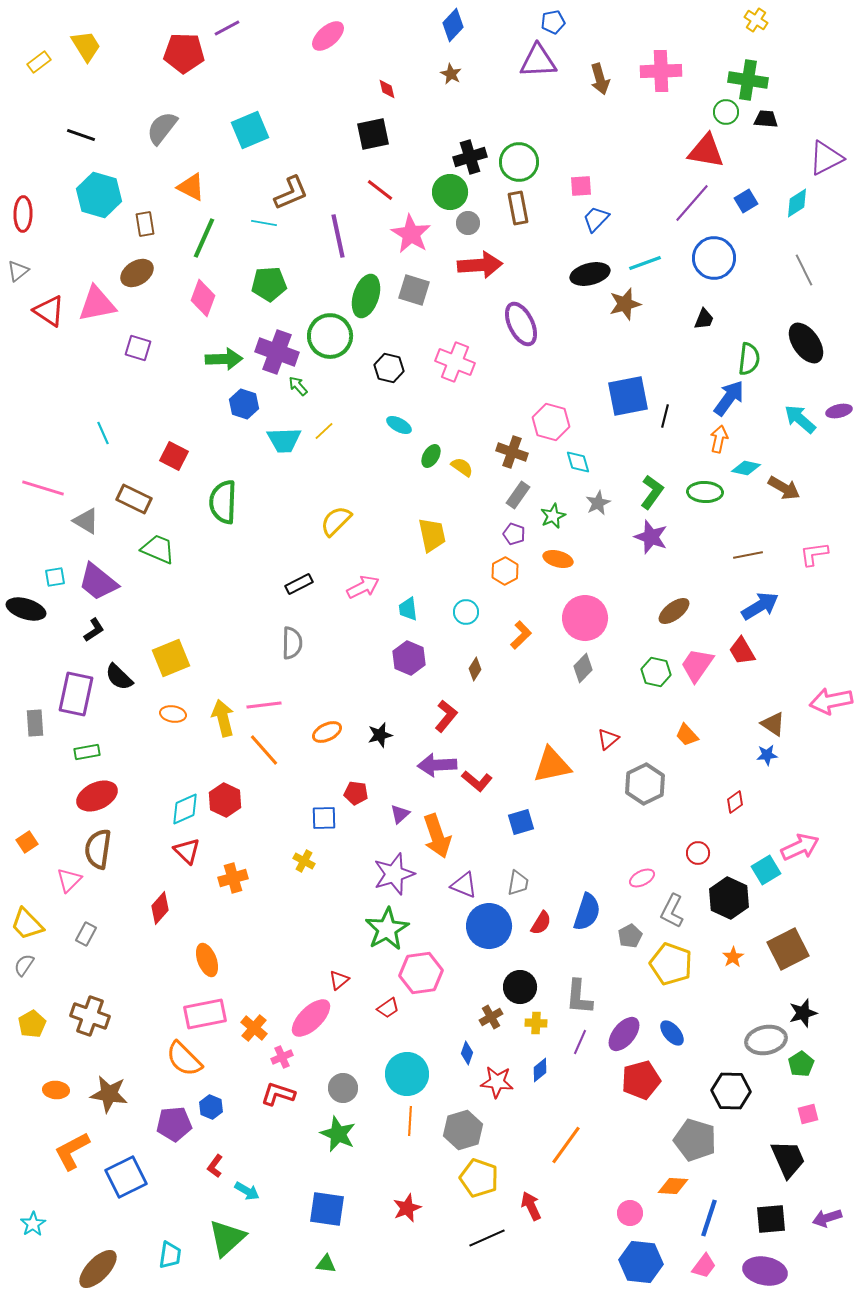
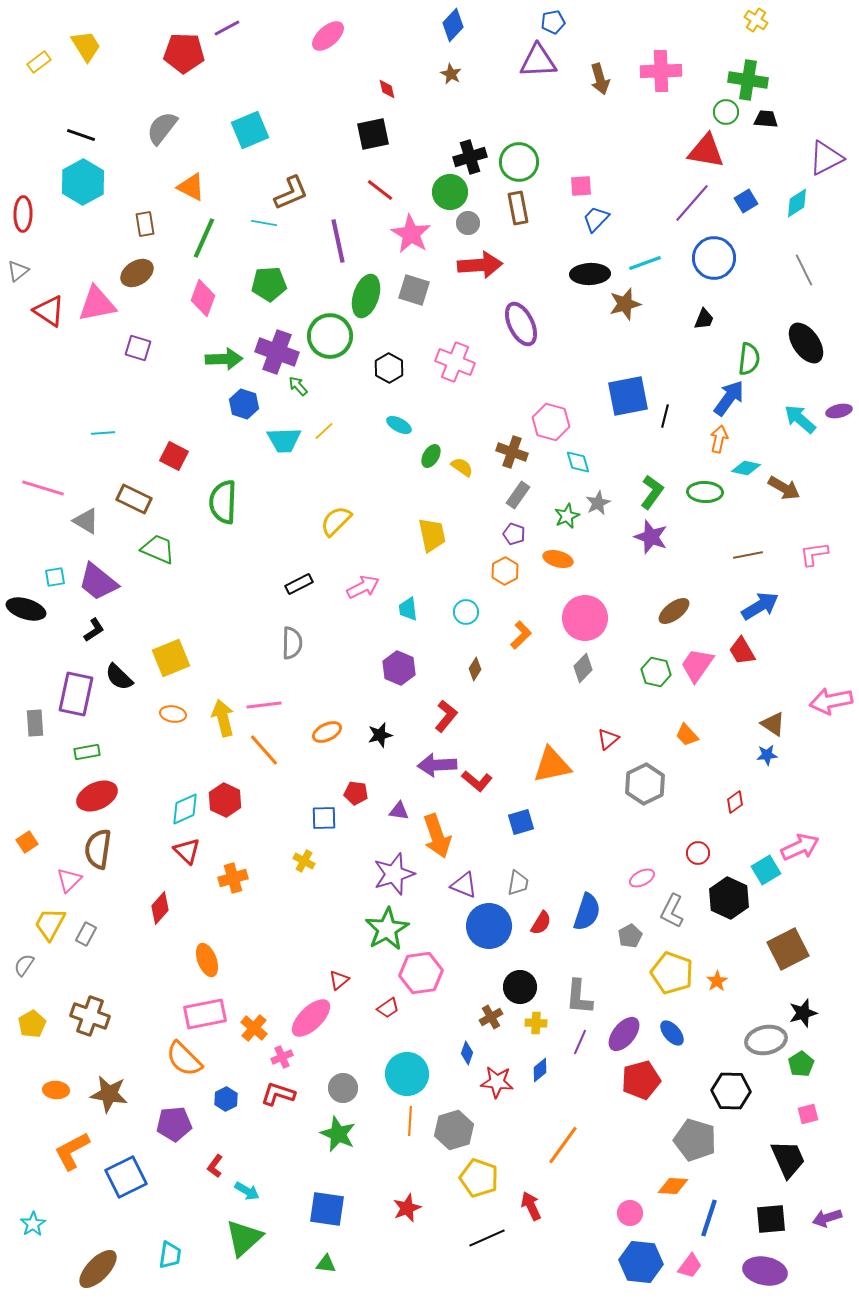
cyan hexagon at (99, 195): moved 16 px left, 13 px up; rotated 15 degrees clockwise
purple line at (338, 236): moved 5 px down
black ellipse at (590, 274): rotated 12 degrees clockwise
black hexagon at (389, 368): rotated 16 degrees clockwise
cyan line at (103, 433): rotated 70 degrees counterclockwise
green star at (553, 516): moved 14 px right
purple hexagon at (409, 658): moved 10 px left, 10 px down
purple triangle at (400, 814): moved 1 px left, 3 px up; rotated 50 degrees clockwise
yellow trapezoid at (27, 924): moved 23 px right; rotated 72 degrees clockwise
orange star at (733, 957): moved 16 px left, 24 px down
yellow pentagon at (671, 964): moved 1 px right, 9 px down
blue hexagon at (211, 1107): moved 15 px right, 8 px up; rotated 10 degrees clockwise
gray hexagon at (463, 1130): moved 9 px left
orange line at (566, 1145): moved 3 px left
green triangle at (227, 1238): moved 17 px right
pink trapezoid at (704, 1266): moved 14 px left
